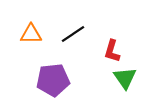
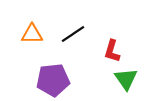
orange triangle: moved 1 px right
green triangle: moved 1 px right, 1 px down
